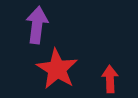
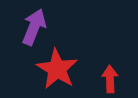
purple arrow: moved 3 px left, 2 px down; rotated 15 degrees clockwise
